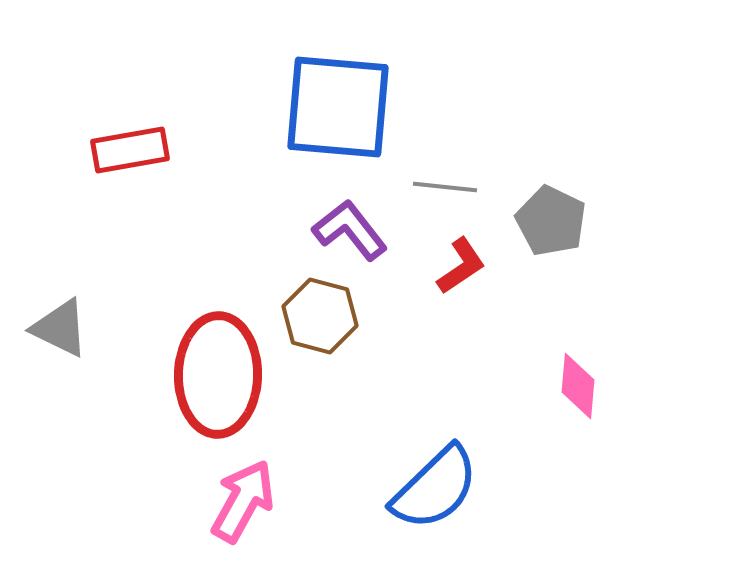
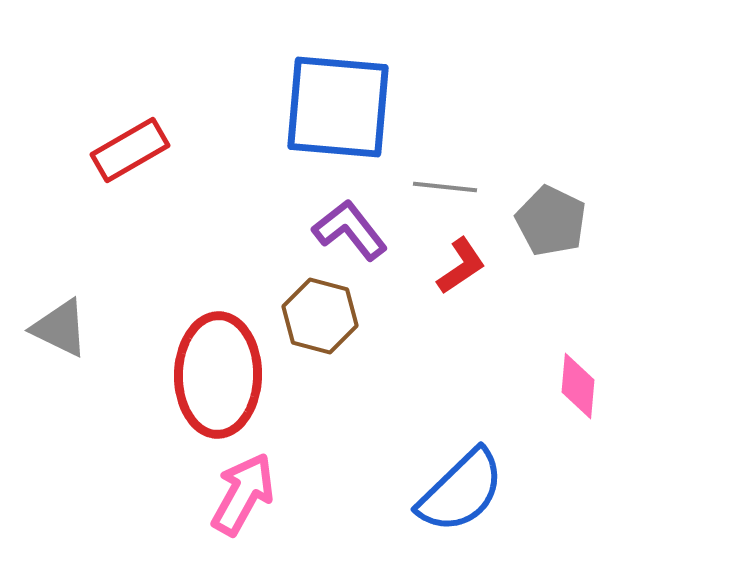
red rectangle: rotated 20 degrees counterclockwise
blue semicircle: moved 26 px right, 3 px down
pink arrow: moved 7 px up
